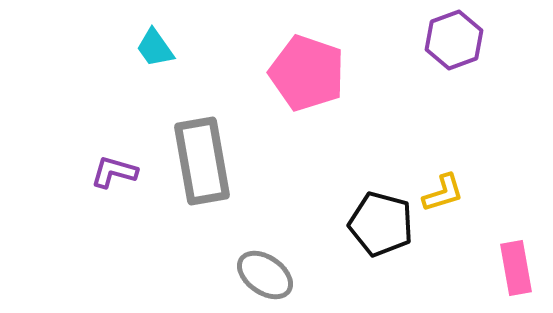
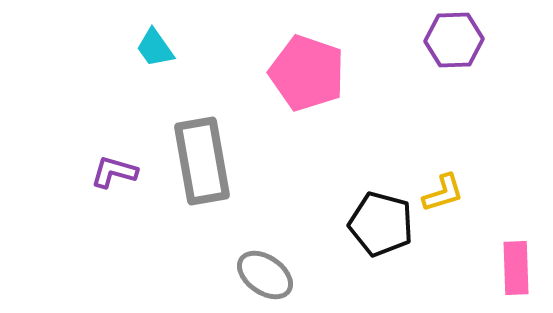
purple hexagon: rotated 18 degrees clockwise
pink rectangle: rotated 8 degrees clockwise
